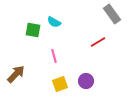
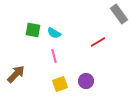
gray rectangle: moved 7 px right
cyan semicircle: moved 11 px down
